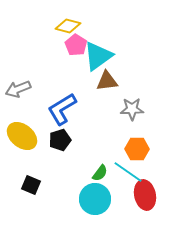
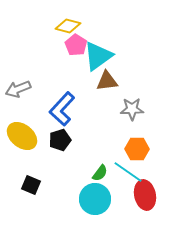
blue L-shape: rotated 16 degrees counterclockwise
